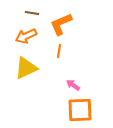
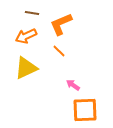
orange line: rotated 56 degrees counterclockwise
orange square: moved 5 px right
